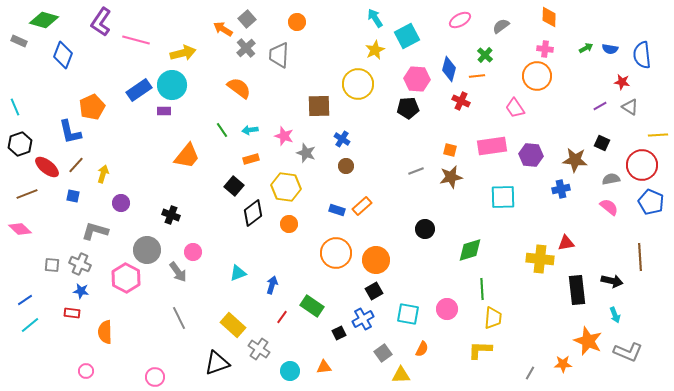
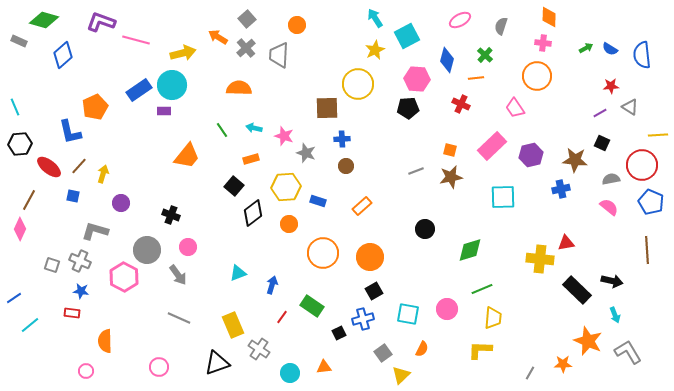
purple L-shape at (101, 22): rotated 76 degrees clockwise
orange circle at (297, 22): moved 3 px down
gray semicircle at (501, 26): rotated 36 degrees counterclockwise
orange arrow at (223, 29): moved 5 px left, 8 px down
pink cross at (545, 49): moved 2 px left, 6 px up
blue semicircle at (610, 49): rotated 21 degrees clockwise
blue diamond at (63, 55): rotated 28 degrees clockwise
blue diamond at (449, 69): moved 2 px left, 9 px up
orange line at (477, 76): moved 1 px left, 2 px down
red star at (622, 82): moved 11 px left, 4 px down; rotated 14 degrees counterclockwise
orange semicircle at (239, 88): rotated 35 degrees counterclockwise
red cross at (461, 101): moved 3 px down
brown square at (319, 106): moved 8 px right, 2 px down
purple line at (600, 106): moved 7 px down
orange pentagon at (92, 107): moved 3 px right
cyan arrow at (250, 130): moved 4 px right, 2 px up; rotated 21 degrees clockwise
blue cross at (342, 139): rotated 35 degrees counterclockwise
black hexagon at (20, 144): rotated 15 degrees clockwise
pink rectangle at (492, 146): rotated 36 degrees counterclockwise
purple hexagon at (531, 155): rotated 20 degrees counterclockwise
brown line at (76, 165): moved 3 px right, 1 px down
red ellipse at (47, 167): moved 2 px right
yellow hexagon at (286, 187): rotated 12 degrees counterclockwise
brown line at (27, 194): moved 2 px right, 6 px down; rotated 40 degrees counterclockwise
blue rectangle at (337, 210): moved 19 px left, 9 px up
pink diamond at (20, 229): rotated 70 degrees clockwise
pink circle at (193, 252): moved 5 px left, 5 px up
orange circle at (336, 253): moved 13 px left
brown line at (640, 257): moved 7 px right, 7 px up
orange circle at (376, 260): moved 6 px left, 3 px up
gray cross at (80, 264): moved 3 px up
gray square at (52, 265): rotated 14 degrees clockwise
gray arrow at (178, 272): moved 3 px down
pink hexagon at (126, 278): moved 2 px left, 1 px up
green line at (482, 289): rotated 70 degrees clockwise
black rectangle at (577, 290): rotated 40 degrees counterclockwise
blue line at (25, 300): moved 11 px left, 2 px up
gray line at (179, 318): rotated 40 degrees counterclockwise
blue cross at (363, 319): rotated 15 degrees clockwise
yellow rectangle at (233, 325): rotated 25 degrees clockwise
orange semicircle at (105, 332): moved 9 px down
gray L-shape at (628, 352): rotated 144 degrees counterclockwise
cyan circle at (290, 371): moved 2 px down
yellow triangle at (401, 375): rotated 42 degrees counterclockwise
pink circle at (155, 377): moved 4 px right, 10 px up
